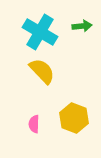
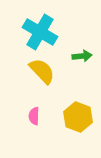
green arrow: moved 30 px down
yellow hexagon: moved 4 px right, 1 px up
pink semicircle: moved 8 px up
